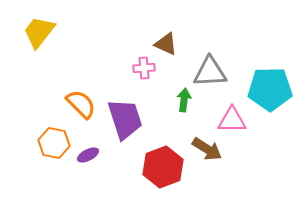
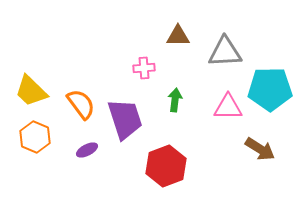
yellow trapezoid: moved 8 px left, 59 px down; rotated 84 degrees counterclockwise
brown triangle: moved 12 px right, 8 px up; rotated 25 degrees counterclockwise
gray triangle: moved 15 px right, 20 px up
green arrow: moved 9 px left
orange semicircle: rotated 8 degrees clockwise
pink triangle: moved 4 px left, 13 px up
orange hexagon: moved 19 px left, 6 px up; rotated 12 degrees clockwise
brown arrow: moved 53 px right
purple ellipse: moved 1 px left, 5 px up
red hexagon: moved 3 px right, 1 px up
